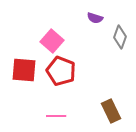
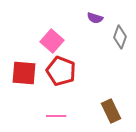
red square: moved 3 px down
